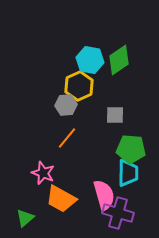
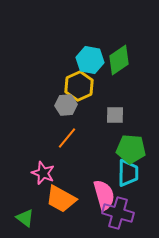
green triangle: rotated 42 degrees counterclockwise
